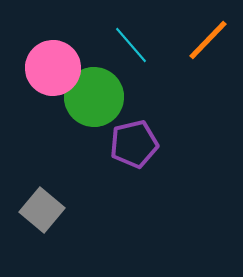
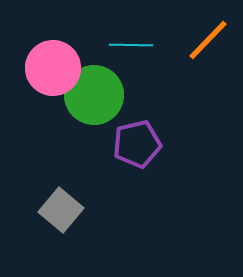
cyan line: rotated 48 degrees counterclockwise
green circle: moved 2 px up
purple pentagon: moved 3 px right
gray square: moved 19 px right
